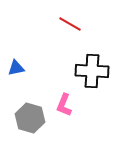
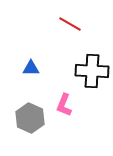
blue triangle: moved 15 px right; rotated 12 degrees clockwise
gray hexagon: rotated 8 degrees clockwise
